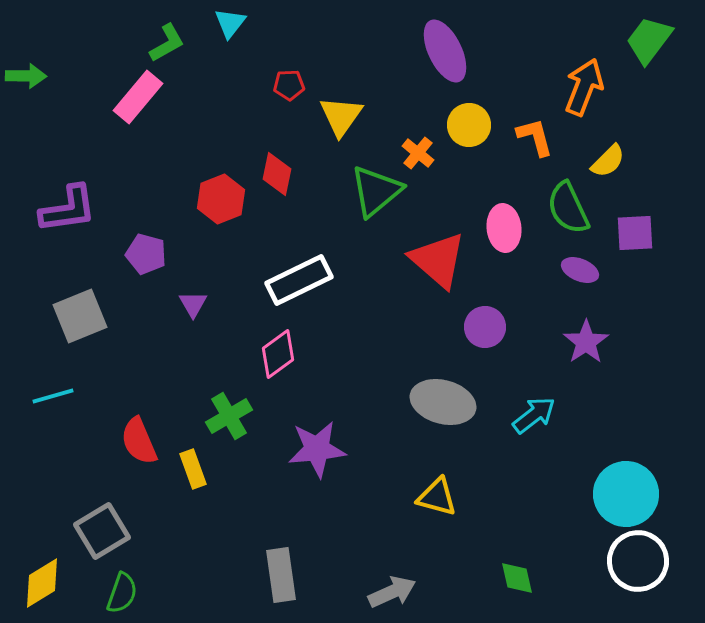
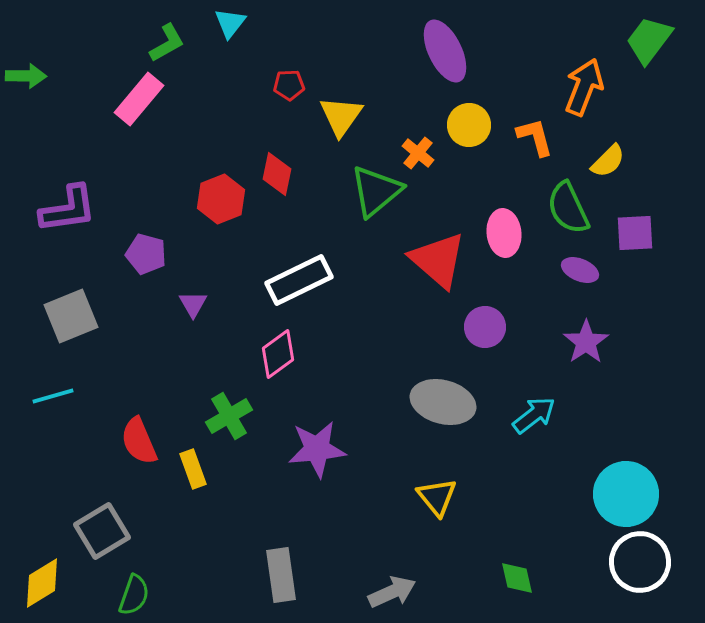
pink rectangle at (138, 97): moved 1 px right, 2 px down
pink ellipse at (504, 228): moved 5 px down
gray square at (80, 316): moved 9 px left
yellow triangle at (437, 497): rotated 36 degrees clockwise
white circle at (638, 561): moved 2 px right, 1 px down
green semicircle at (122, 593): moved 12 px right, 2 px down
